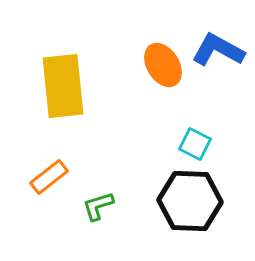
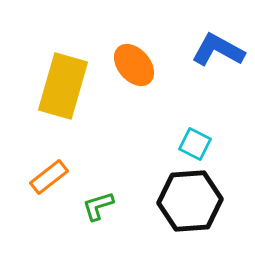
orange ellipse: moved 29 px left; rotated 9 degrees counterclockwise
yellow rectangle: rotated 22 degrees clockwise
black hexagon: rotated 6 degrees counterclockwise
